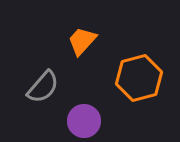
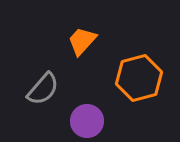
gray semicircle: moved 2 px down
purple circle: moved 3 px right
